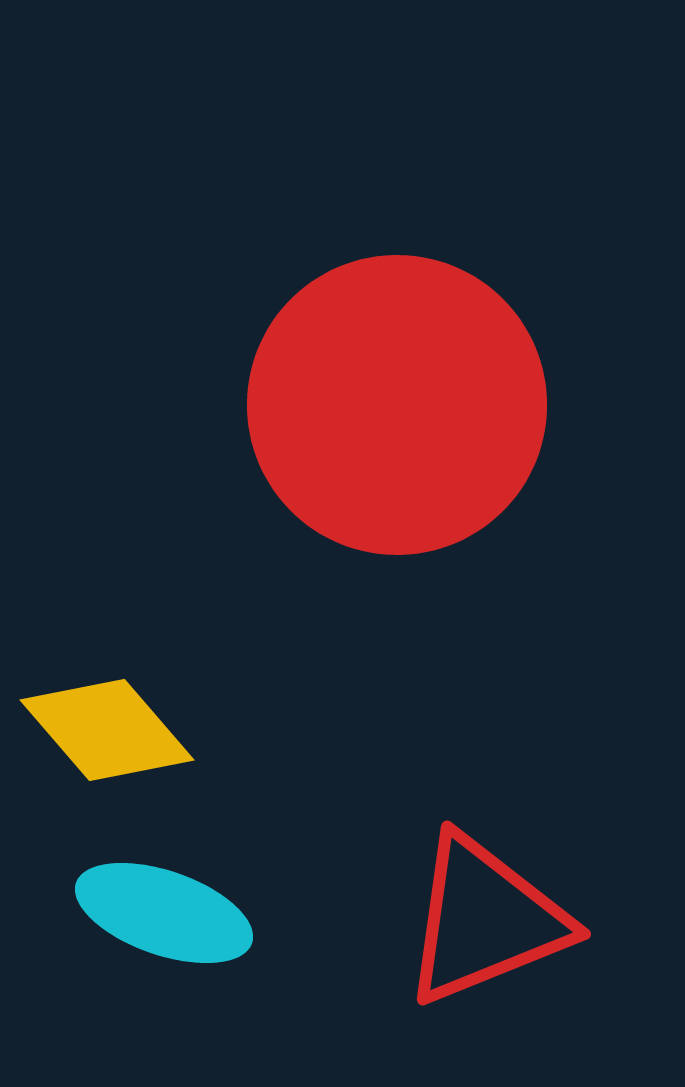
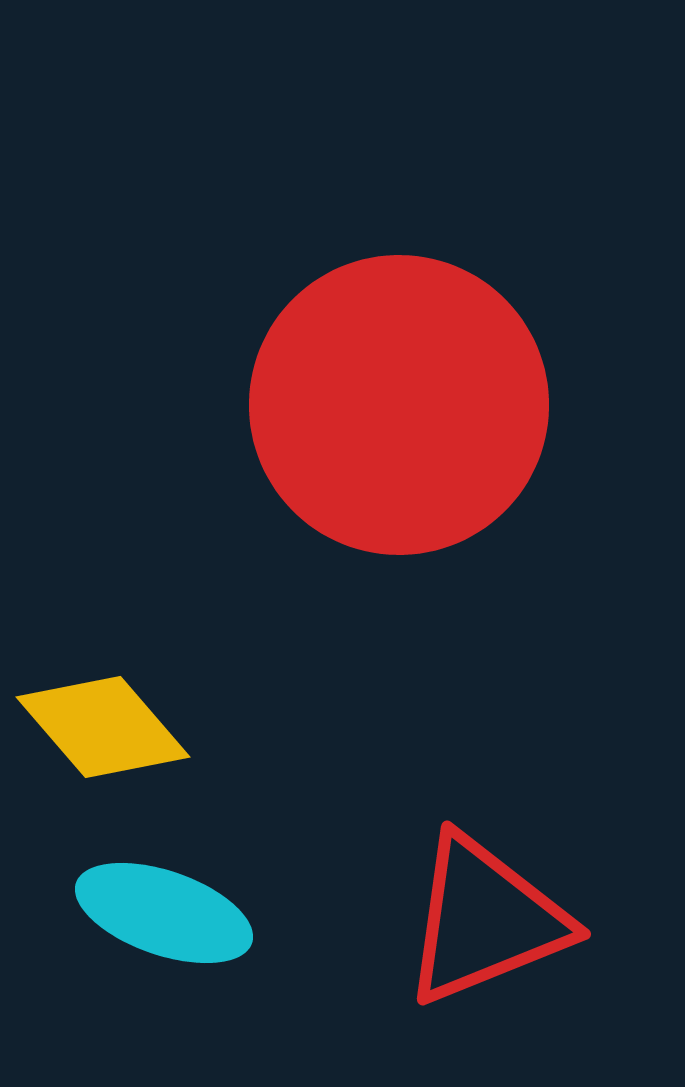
red circle: moved 2 px right
yellow diamond: moved 4 px left, 3 px up
